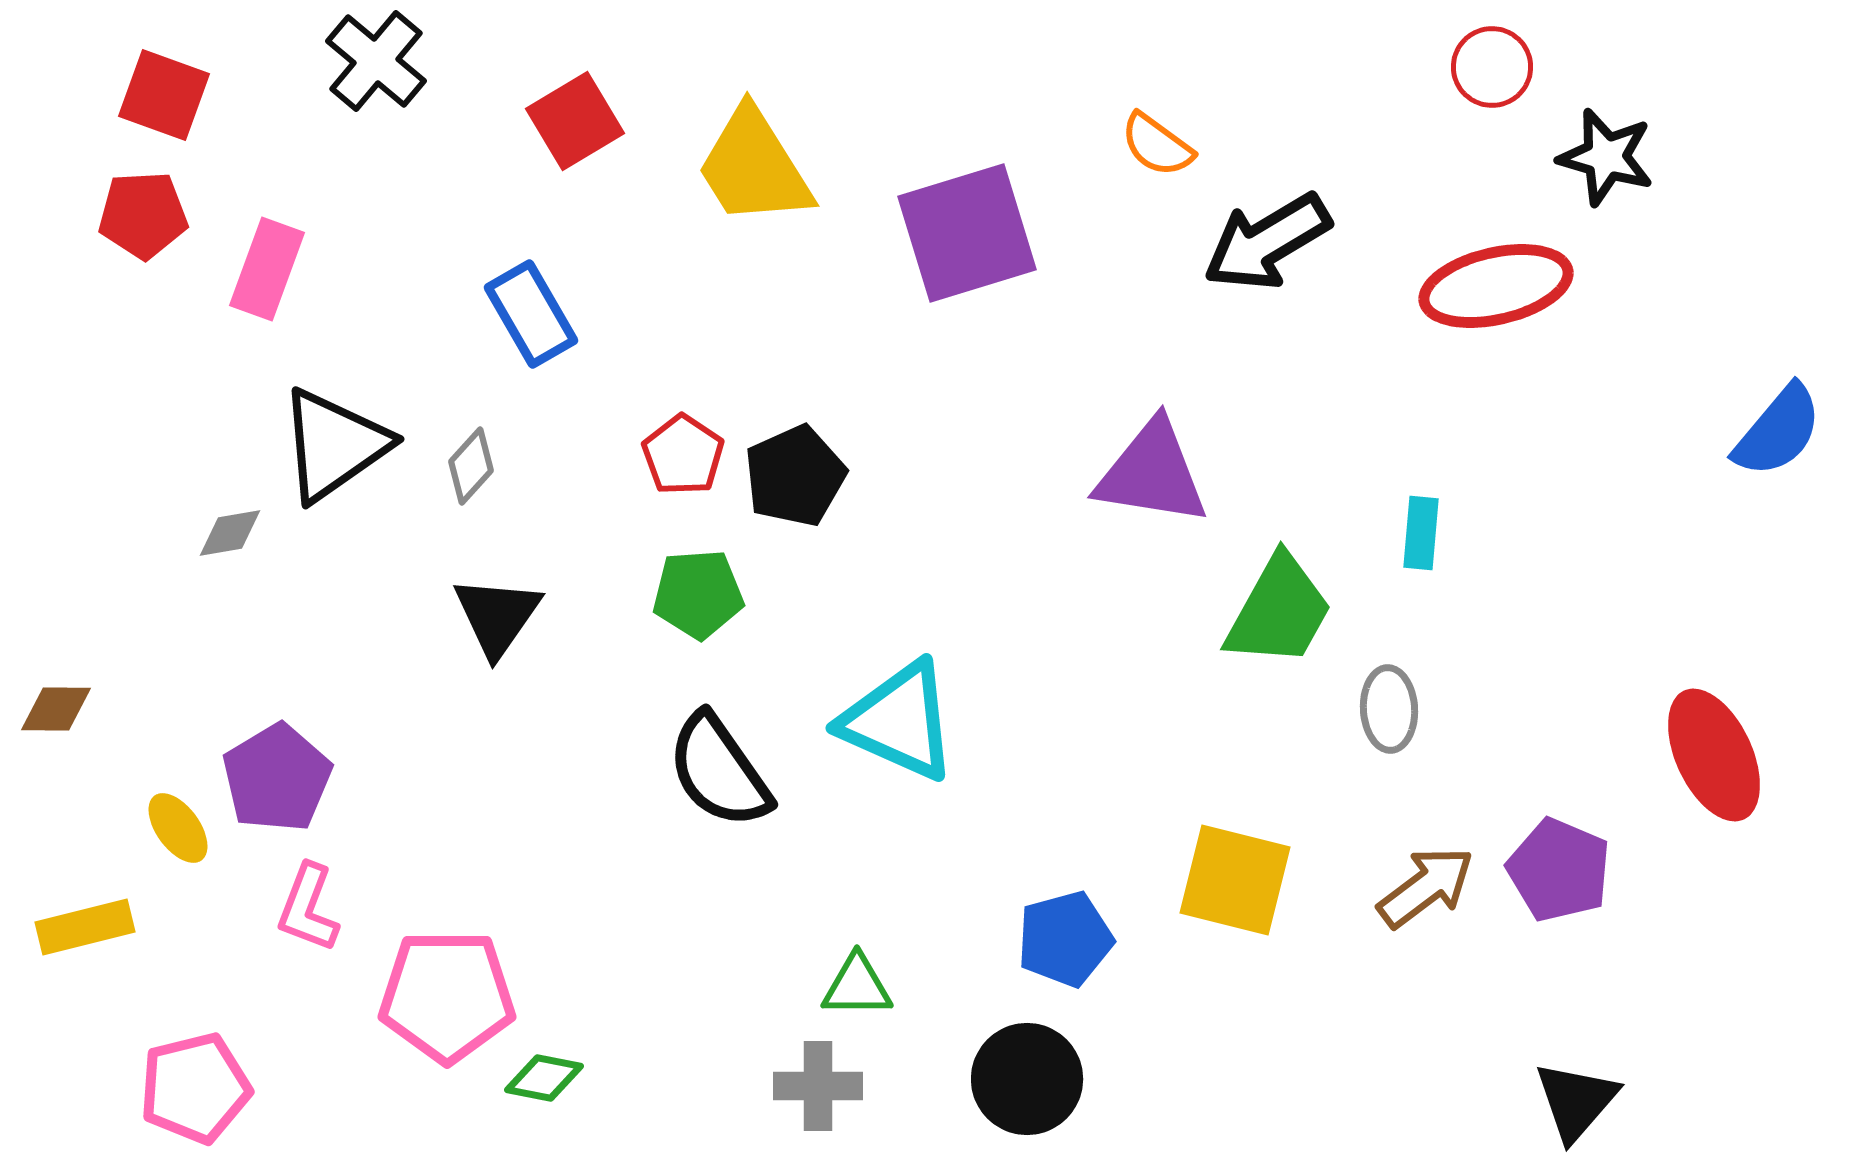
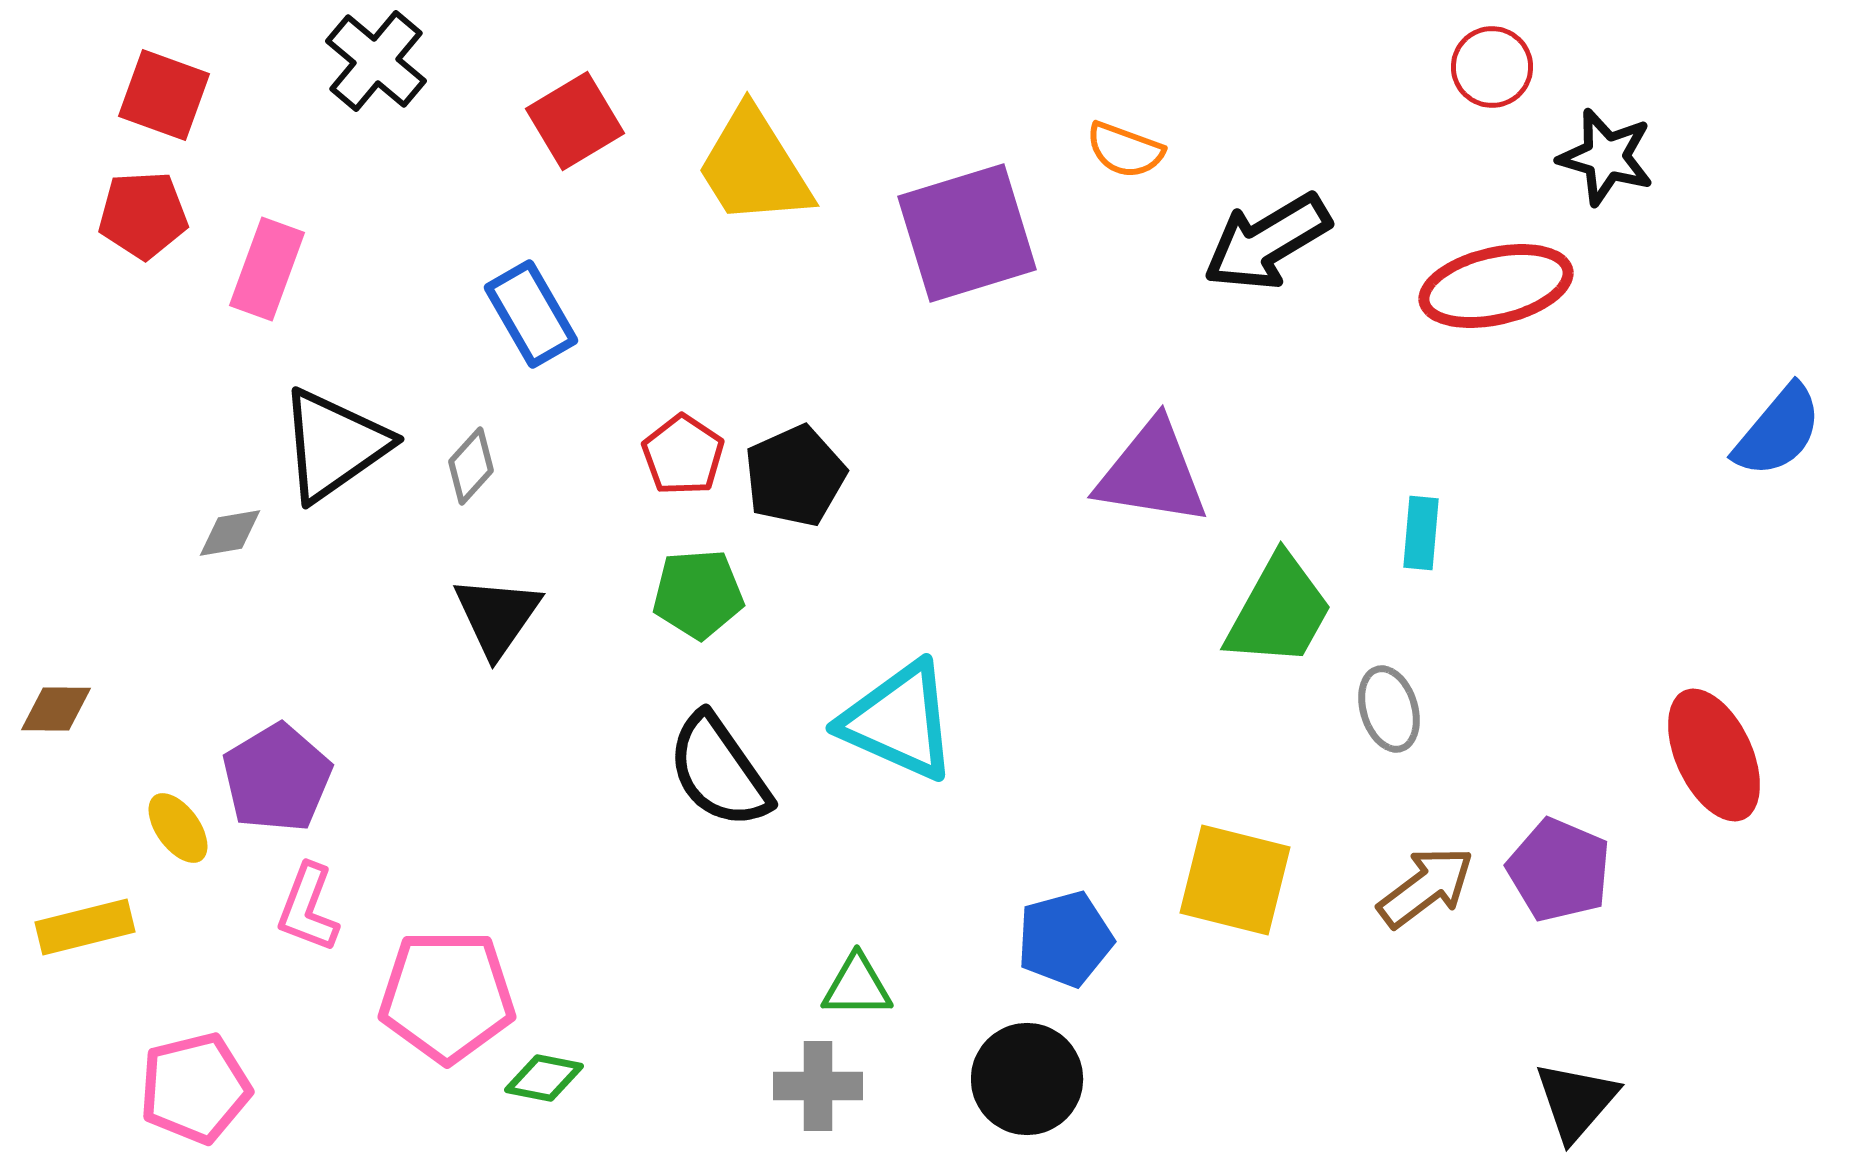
orange semicircle at (1157, 145): moved 32 px left, 5 px down; rotated 16 degrees counterclockwise
gray ellipse at (1389, 709): rotated 14 degrees counterclockwise
